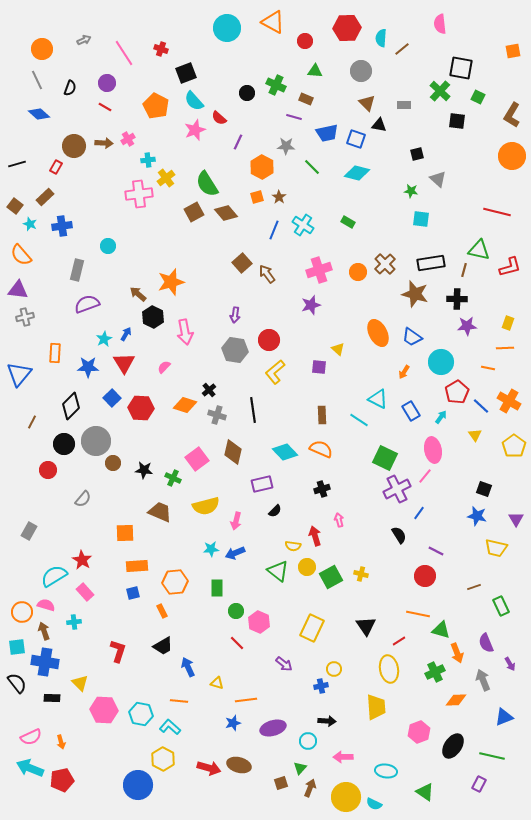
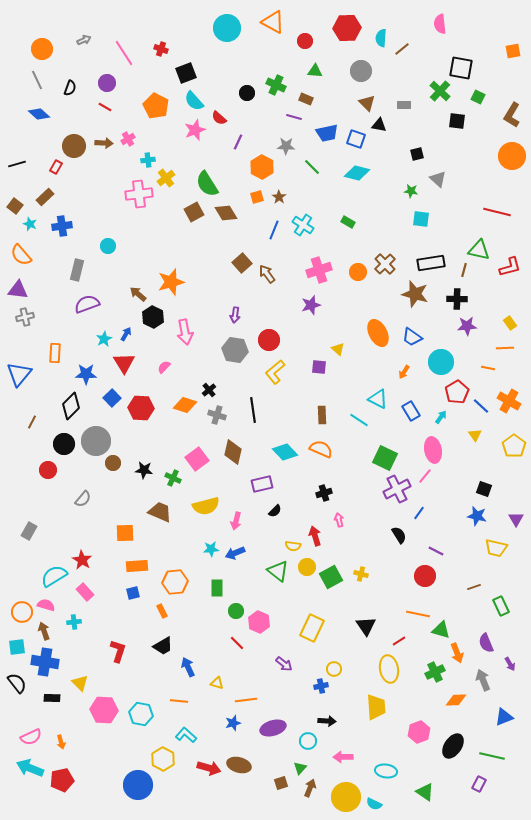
brown diamond at (226, 213): rotated 10 degrees clockwise
yellow rectangle at (508, 323): moved 2 px right; rotated 56 degrees counterclockwise
blue star at (88, 367): moved 2 px left, 7 px down
black cross at (322, 489): moved 2 px right, 4 px down
cyan L-shape at (170, 727): moved 16 px right, 8 px down
